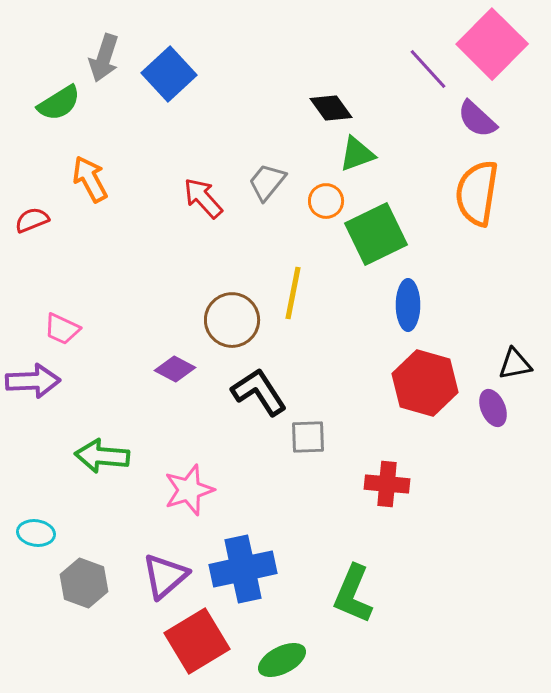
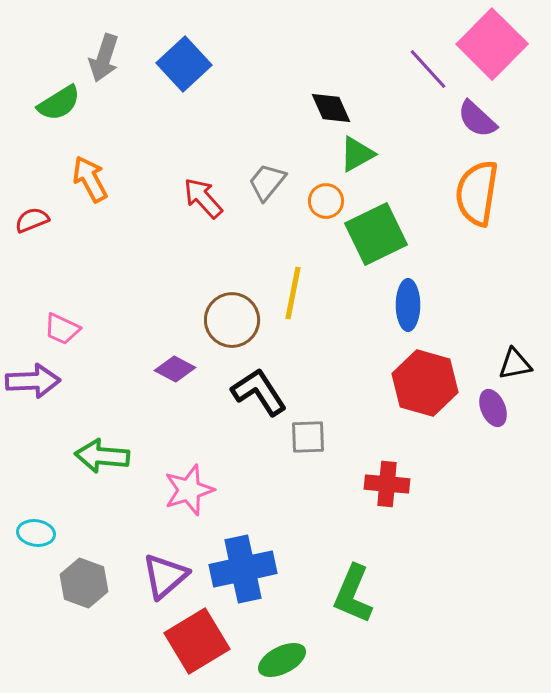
blue square: moved 15 px right, 10 px up
black diamond: rotated 12 degrees clockwise
green triangle: rotated 9 degrees counterclockwise
